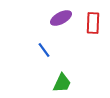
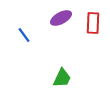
blue line: moved 20 px left, 15 px up
green trapezoid: moved 5 px up
